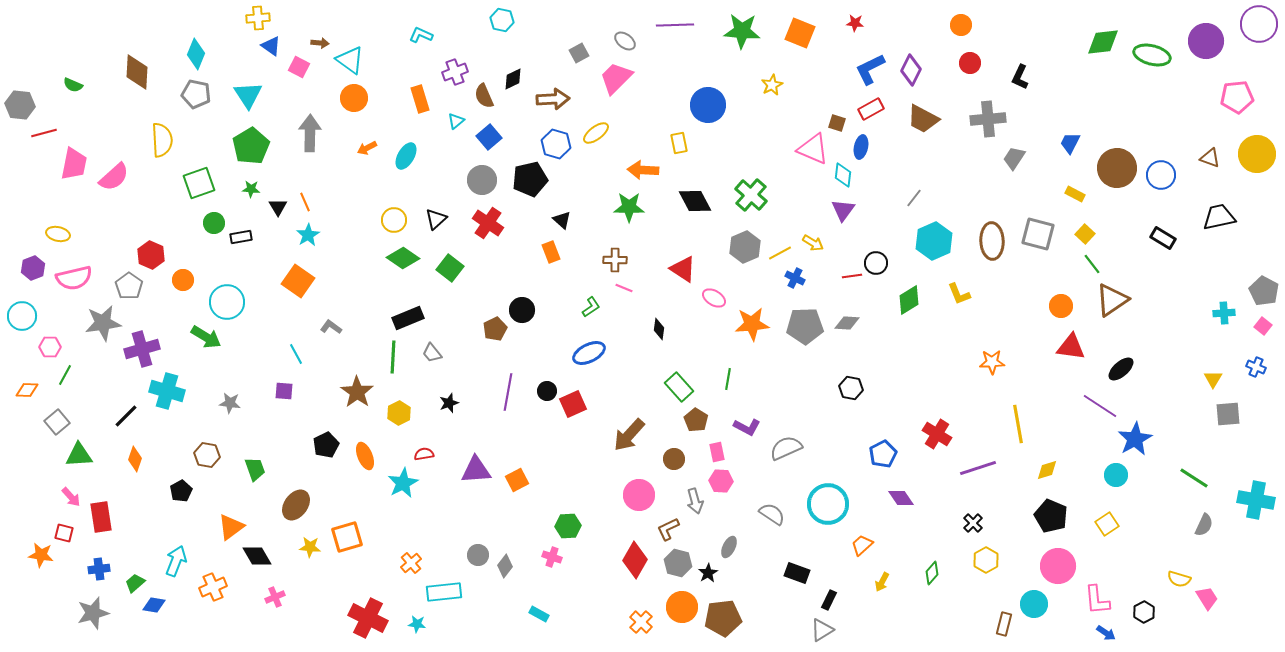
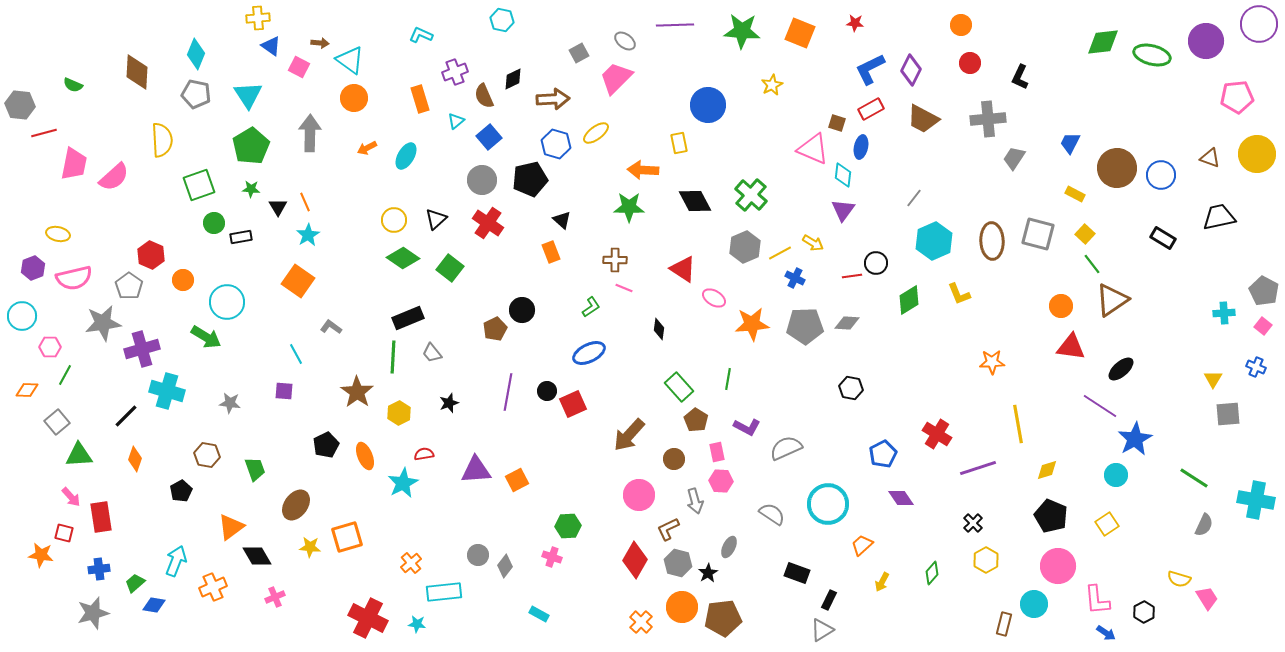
green square at (199, 183): moved 2 px down
